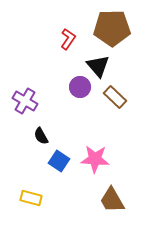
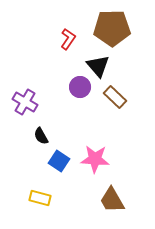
purple cross: moved 1 px down
yellow rectangle: moved 9 px right
